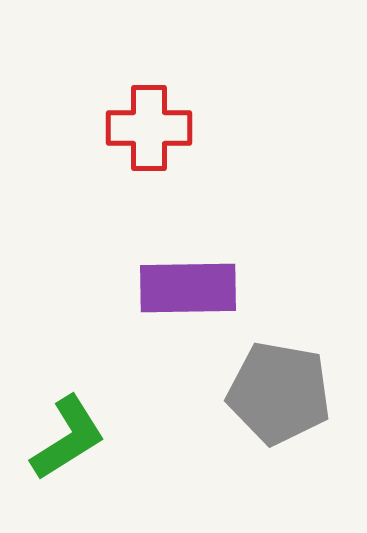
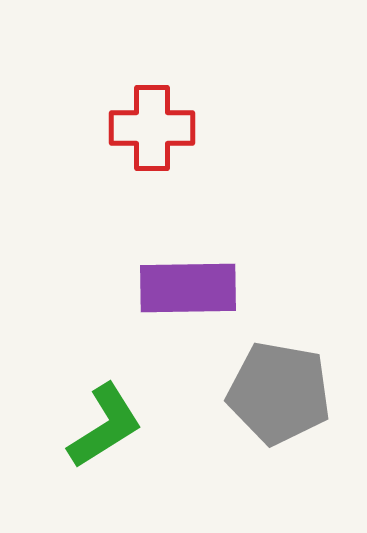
red cross: moved 3 px right
green L-shape: moved 37 px right, 12 px up
